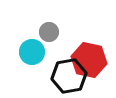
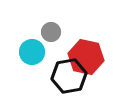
gray circle: moved 2 px right
red hexagon: moved 3 px left, 3 px up
